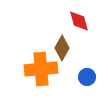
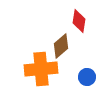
red diamond: rotated 25 degrees clockwise
brown diamond: moved 1 px left, 2 px up; rotated 20 degrees clockwise
